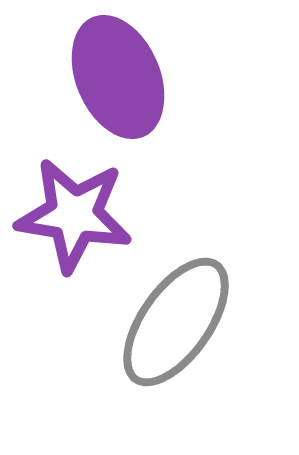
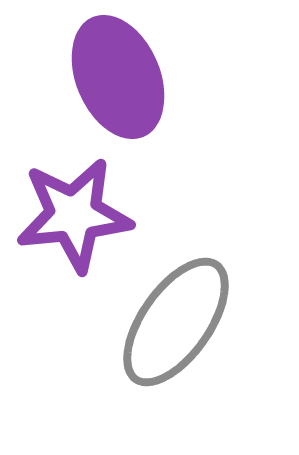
purple star: rotated 15 degrees counterclockwise
